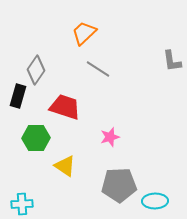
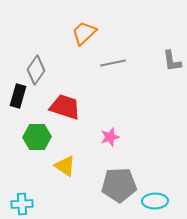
gray line: moved 15 px right, 6 px up; rotated 45 degrees counterclockwise
green hexagon: moved 1 px right, 1 px up
